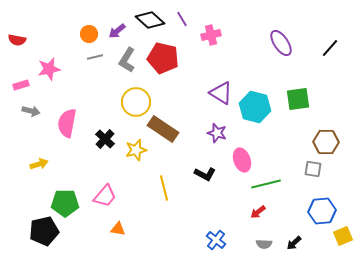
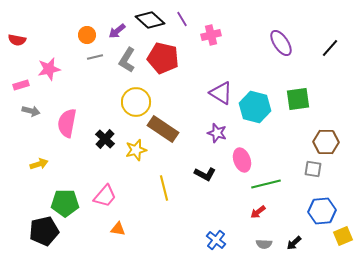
orange circle: moved 2 px left, 1 px down
